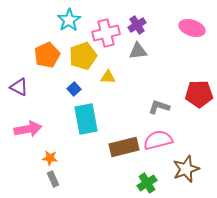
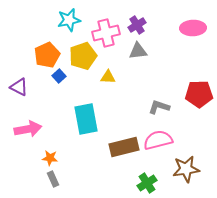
cyan star: rotated 20 degrees clockwise
pink ellipse: moved 1 px right; rotated 20 degrees counterclockwise
blue square: moved 15 px left, 13 px up
brown star: rotated 12 degrees clockwise
